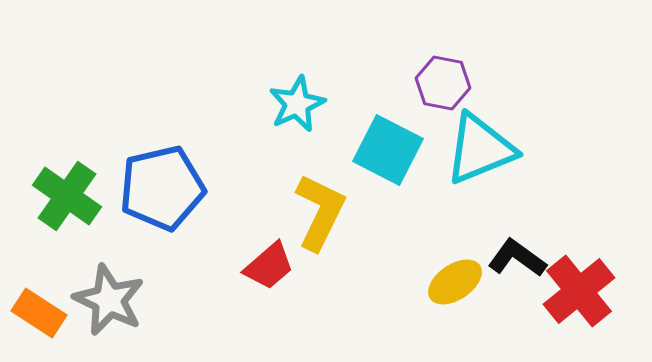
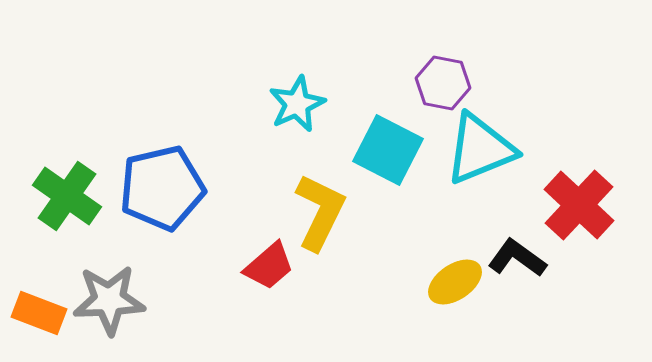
red cross: moved 86 px up; rotated 8 degrees counterclockwise
gray star: rotated 28 degrees counterclockwise
orange rectangle: rotated 12 degrees counterclockwise
